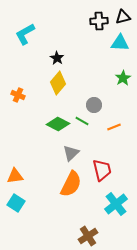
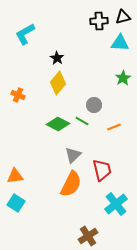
gray triangle: moved 2 px right, 2 px down
